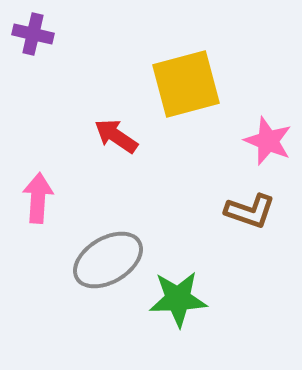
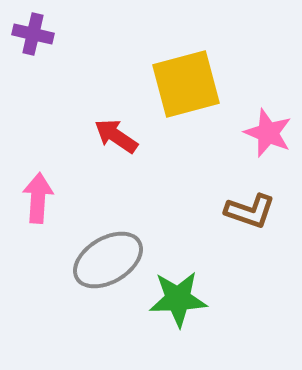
pink star: moved 8 px up
